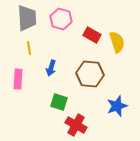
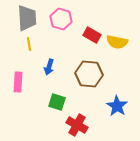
yellow semicircle: rotated 120 degrees clockwise
yellow line: moved 4 px up
blue arrow: moved 2 px left, 1 px up
brown hexagon: moved 1 px left
pink rectangle: moved 3 px down
green square: moved 2 px left
blue star: rotated 20 degrees counterclockwise
red cross: moved 1 px right
